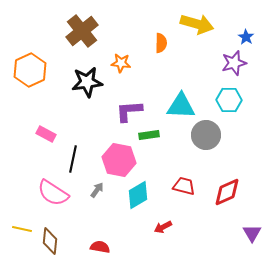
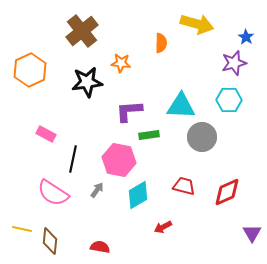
gray circle: moved 4 px left, 2 px down
